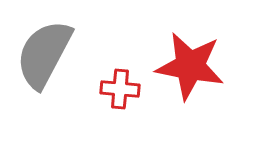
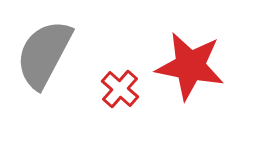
red cross: rotated 36 degrees clockwise
